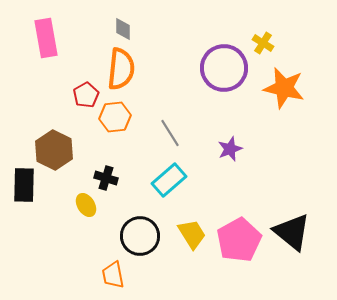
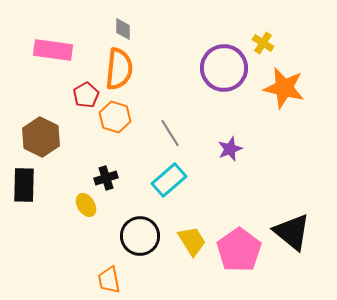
pink rectangle: moved 7 px right, 12 px down; rotated 72 degrees counterclockwise
orange semicircle: moved 2 px left
orange hexagon: rotated 24 degrees clockwise
brown hexagon: moved 13 px left, 13 px up
black cross: rotated 35 degrees counterclockwise
yellow trapezoid: moved 7 px down
pink pentagon: moved 10 px down; rotated 6 degrees counterclockwise
orange trapezoid: moved 4 px left, 5 px down
